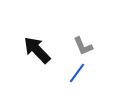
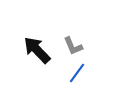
gray L-shape: moved 10 px left
